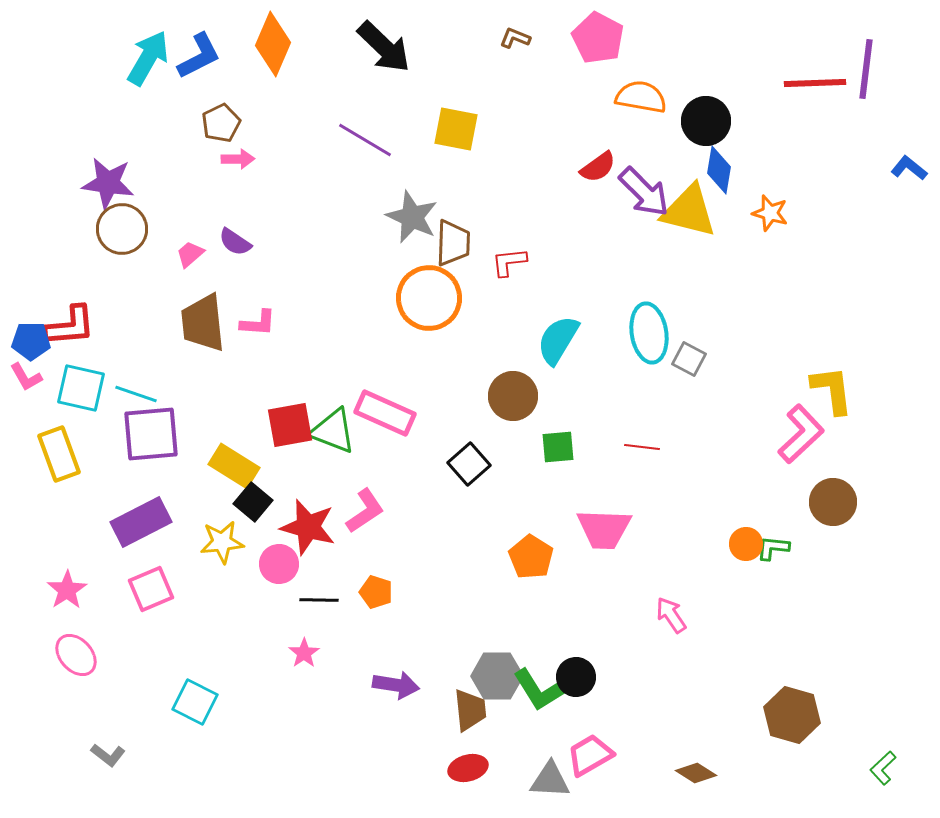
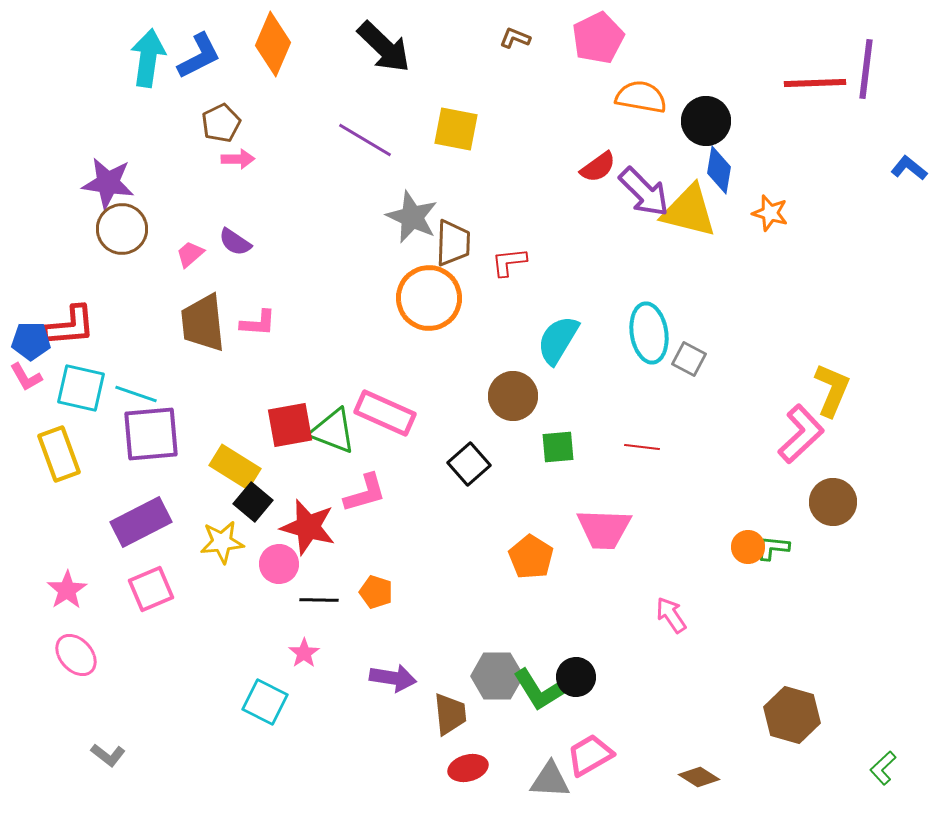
pink pentagon at (598, 38): rotated 18 degrees clockwise
cyan arrow at (148, 58): rotated 22 degrees counterclockwise
yellow L-shape at (832, 390): rotated 30 degrees clockwise
yellow rectangle at (234, 466): moved 1 px right, 1 px down
pink L-shape at (365, 511): moved 18 px up; rotated 18 degrees clockwise
orange circle at (746, 544): moved 2 px right, 3 px down
purple arrow at (396, 685): moved 3 px left, 7 px up
cyan square at (195, 702): moved 70 px right
brown trapezoid at (470, 710): moved 20 px left, 4 px down
brown diamond at (696, 773): moved 3 px right, 4 px down
